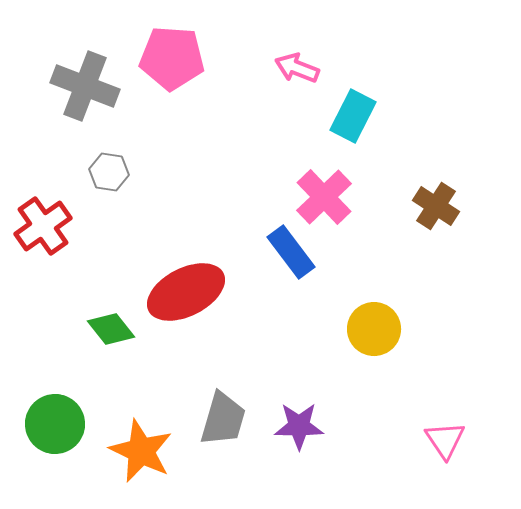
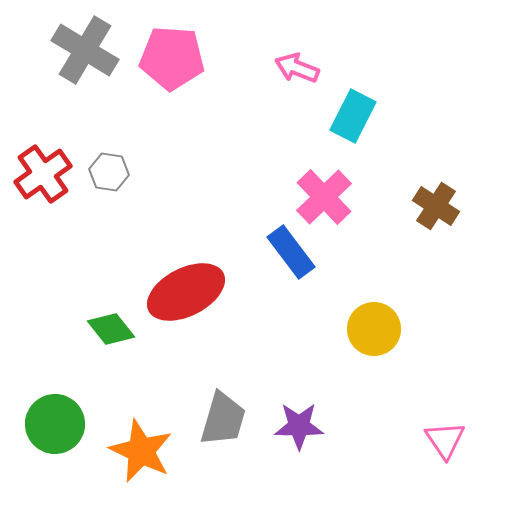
gray cross: moved 36 px up; rotated 10 degrees clockwise
red cross: moved 52 px up
